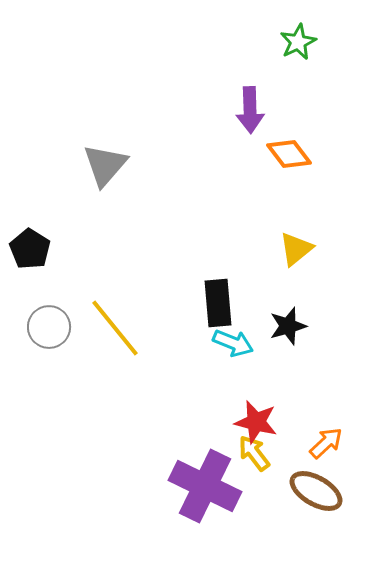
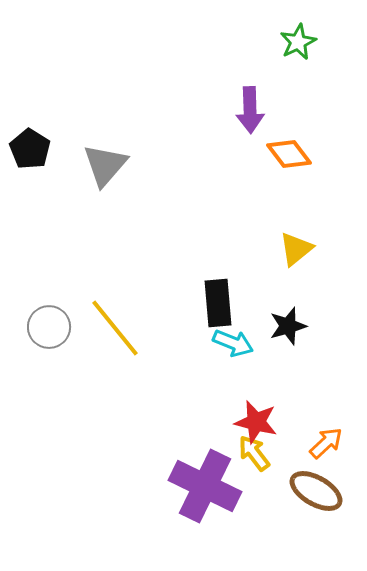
black pentagon: moved 100 px up
